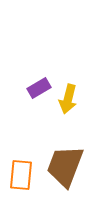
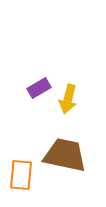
brown trapezoid: moved 11 px up; rotated 81 degrees clockwise
